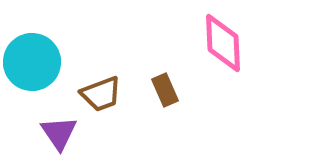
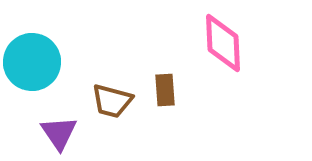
brown rectangle: rotated 20 degrees clockwise
brown trapezoid: moved 11 px right, 7 px down; rotated 36 degrees clockwise
